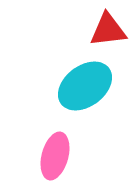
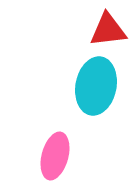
cyan ellipse: moved 11 px right; rotated 42 degrees counterclockwise
